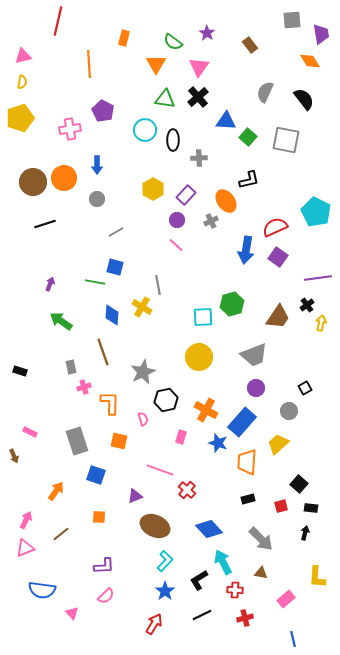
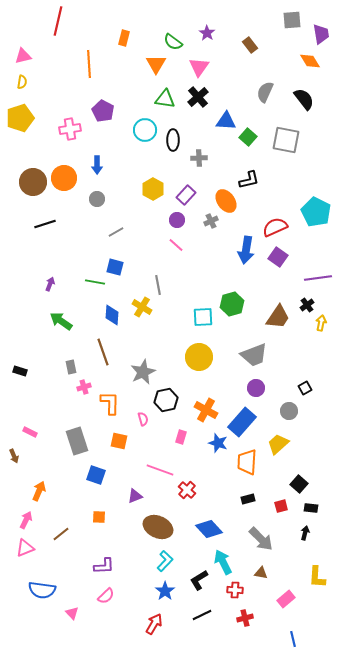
orange arrow at (56, 491): moved 17 px left; rotated 12 degrees counterclockwise
brown ellipse at (155, 526): moved 3 px right, 1 px down
